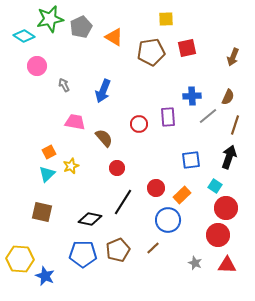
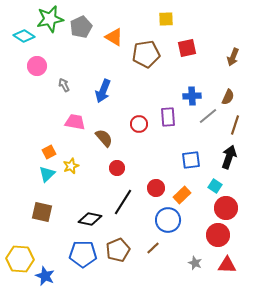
brown pentagon at (151, 52): moved 5 px left, 2 px down
